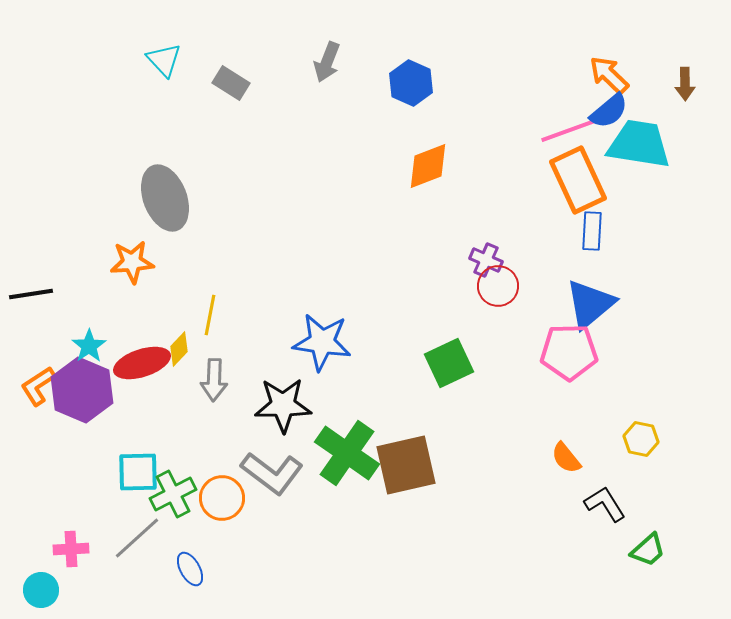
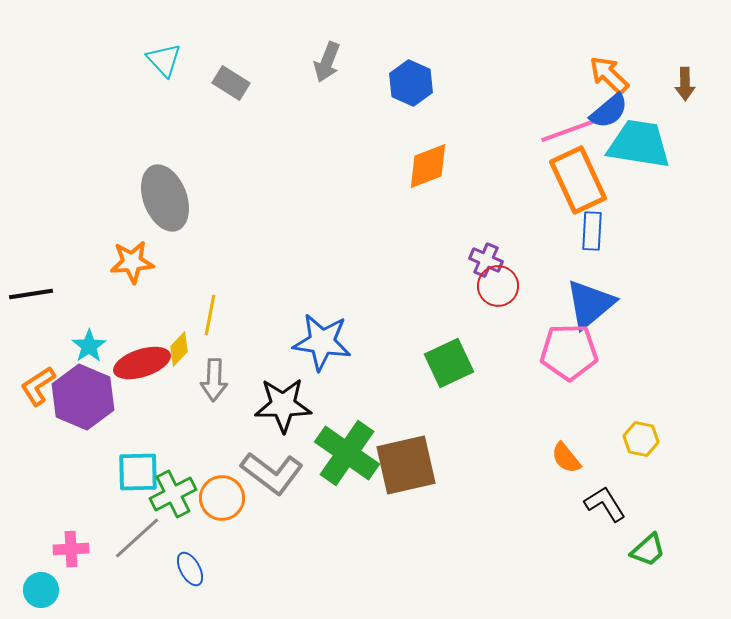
purple hexagon at (82, 390): moved 1 px right, 7 px down
